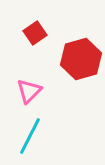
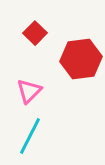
red square: rotated 10 degrees counterclockwise
red hexagon: rotated 9 degrees clockwise
